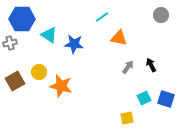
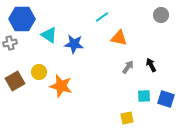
cyan square: moved 2 px up; rotated 24 degrees clockwise
